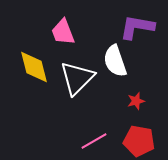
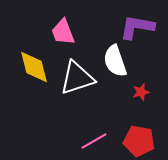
white triangle: rotated 27 degrees clockwise
red star: moved 5 px right, 9 px up
